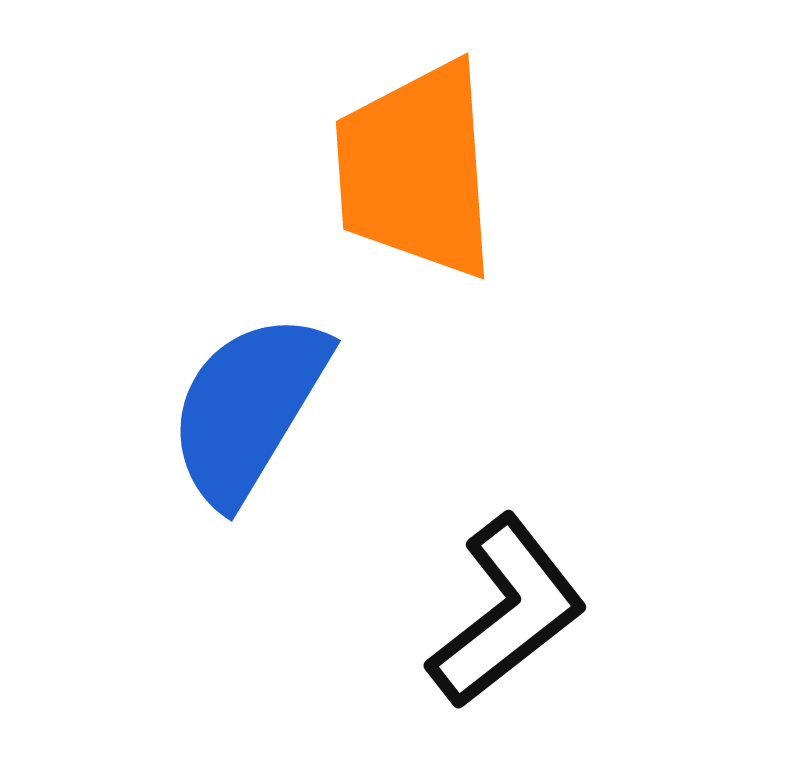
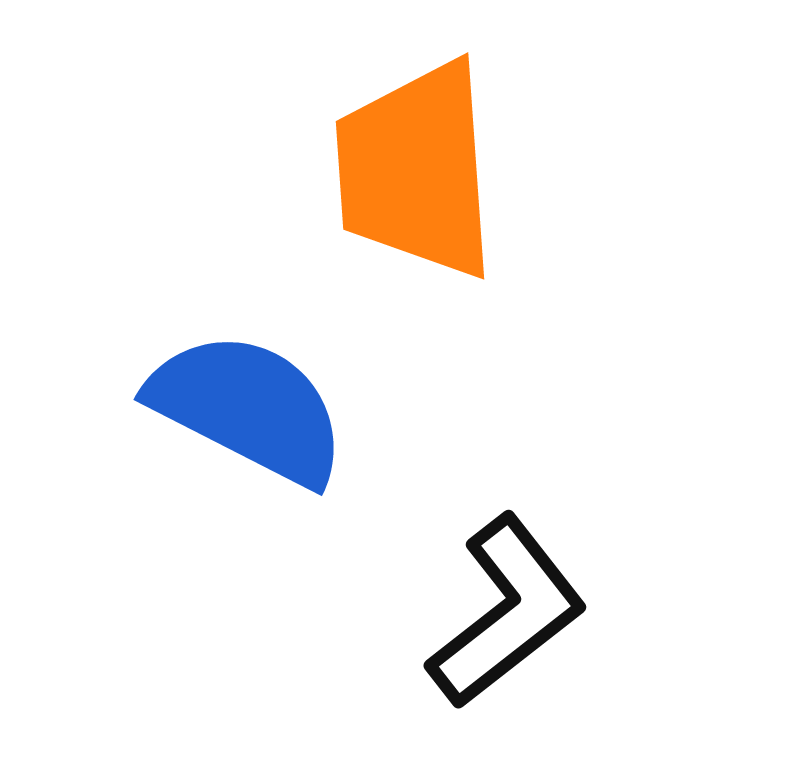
blue semicircle: rotated 86 degrees clockwise
